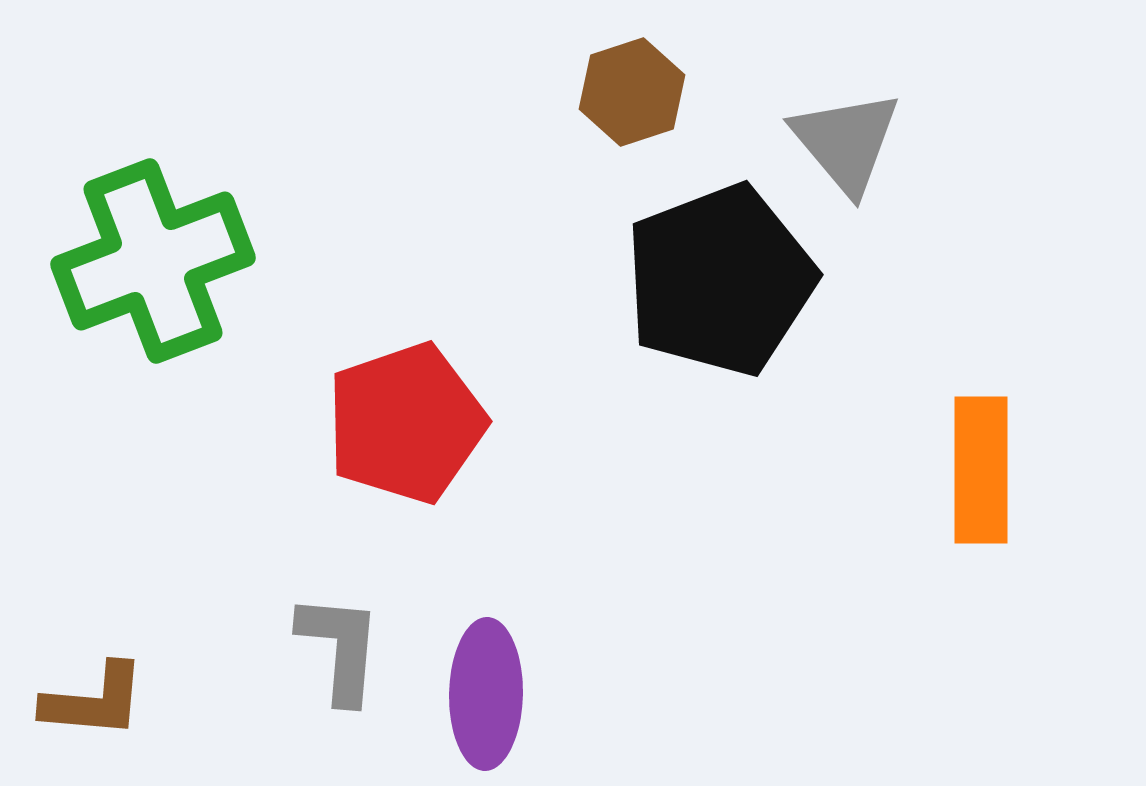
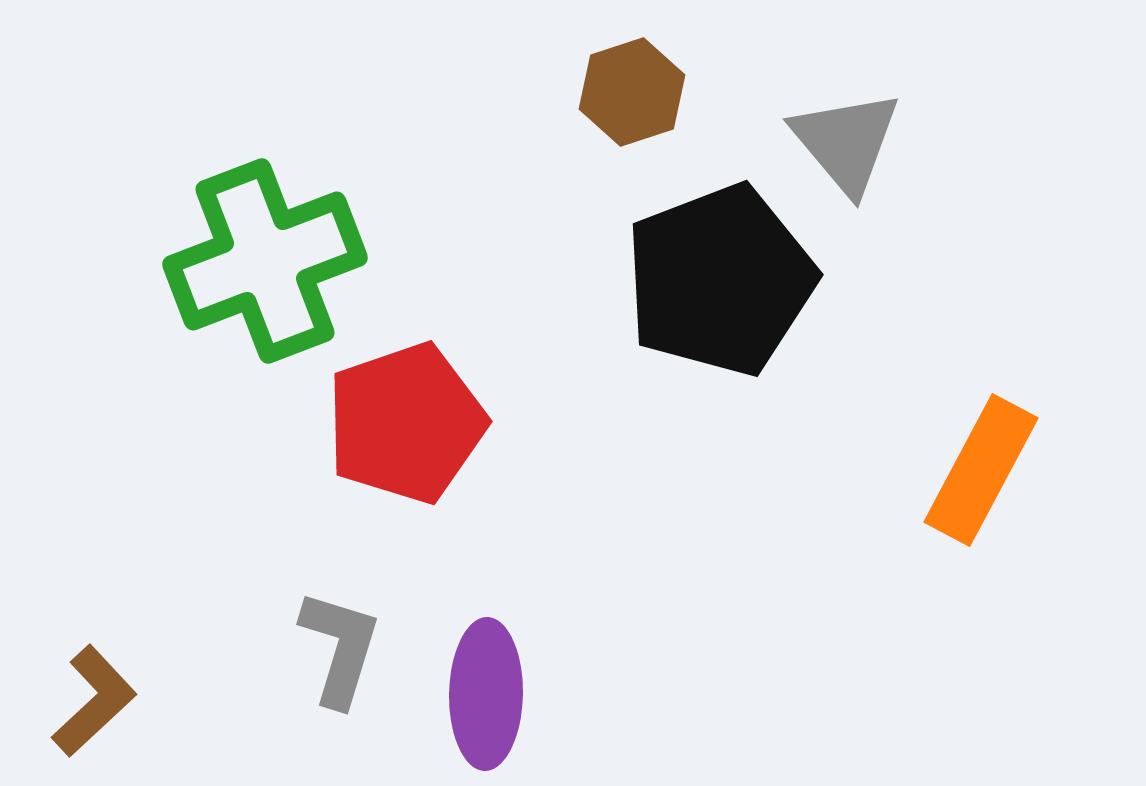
green cross: moved 112 px right
orange rectangle: rotated 28 degrees clockwise
gray L-shape: rotated 12 degrees clockwise
brown L-shape: rotated 48 degrees counterclockwise
